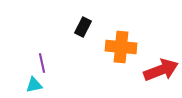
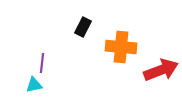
purple line: rotated 18 degrees clockwise
